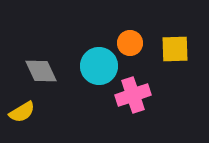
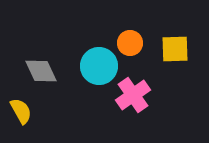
pink cross: rotated 16 degrees counterclockwise
yellow semicircle: moved 1 px left, 1 px up; rotated 88 degrees counterclockwise
